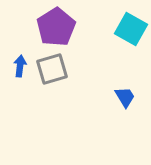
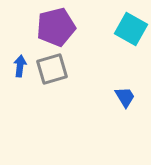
purple pentagon: rotated 18 degrees clockwise
